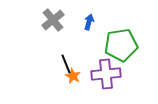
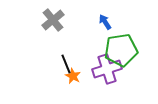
blue arrow: moved 16 px right; rotated 49 degrees counterclockwise
green pentagon: moved 5 px down
purple cross: moved 1 px right, 5 px up; rotated 12 degrees counterclockwise
